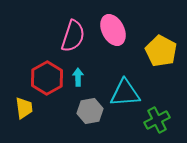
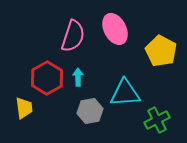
pink ellipse: moved 2 px right, 1 px up
